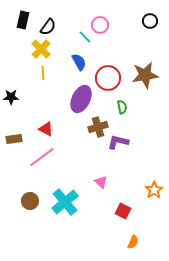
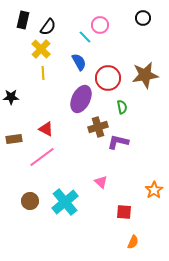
black circle: moved 7 px left, 3 px up
red square: moved 1 px right, 1 px down; rotated 21 degrees counterclockwise
